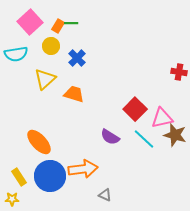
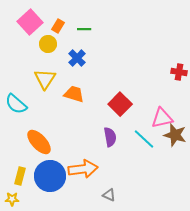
green line: moved 13 px right, 6 px down
yellow circle: moved 3 px left, 2 px up
cyan semicircle: moved 50 px down; rotated 50 degrees clockwise
yellow triangle: rotated 15 degrees counterclockwise
red square: moved 15 px left, 5 px up
purple semicircle: rotated 132 degrees counterclockwise
yellow rectangle: moved 1 px right, 1 px up; rotated 48 degrees clockwise
gray triangle: moved 4 px right
